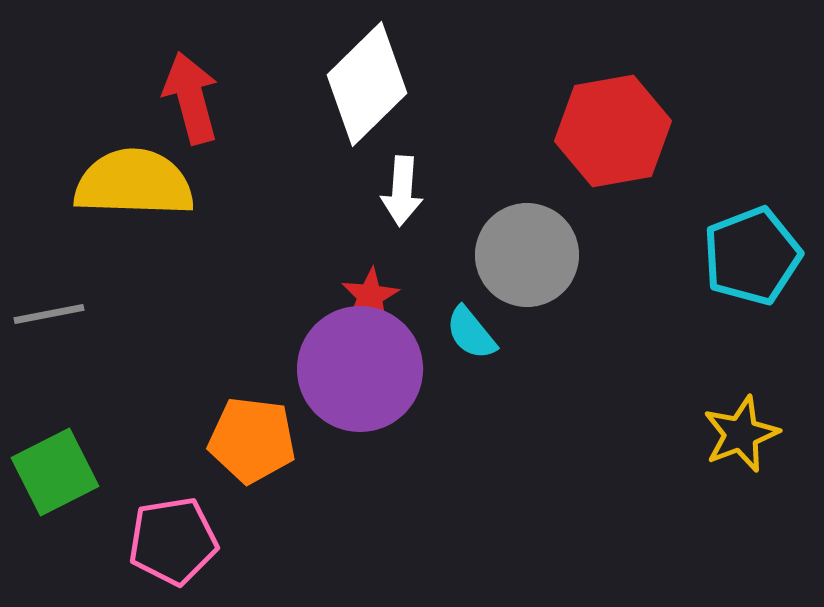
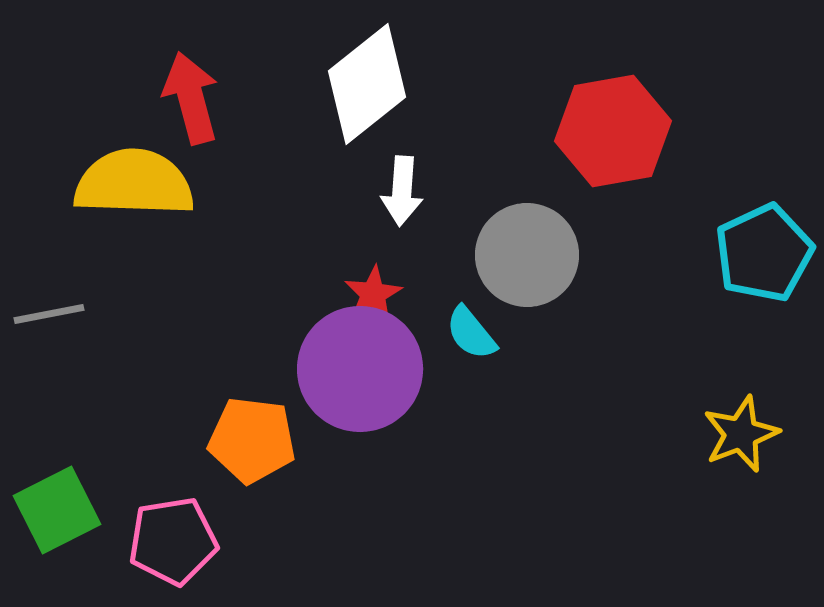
white diamond: rotated 6 degrees clockwise
cyan pentagon: moved 12 px right, 3 px up; rotated 4 degrees counterclockwise
red star: moved 3 px right, 2 px up
green square: moved 2 px right, 38 px down
